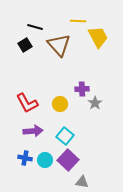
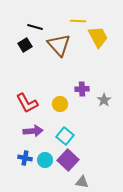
gray star: moved 9 px right, 3 px up
